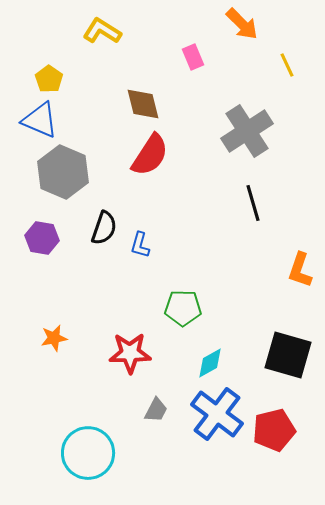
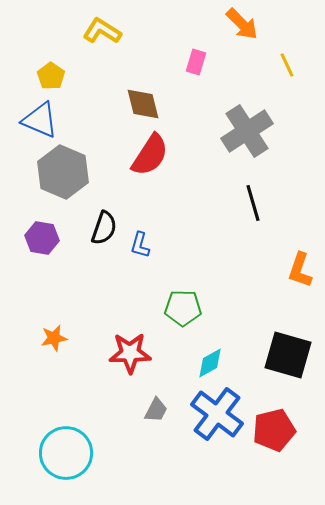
pink rectangle: moved 3 px right, 5 px down; rotated 40 degrees clockwise
yellow pentagon: moved 2 px right, 3 px up
cyan circle: moved 22 px left
